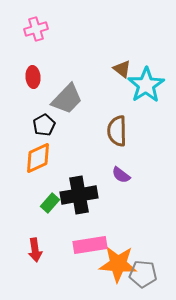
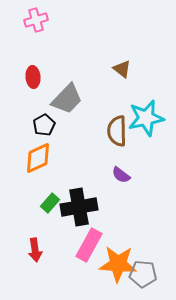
pink cross: moved 9 px up
cyan star: moved 33 px down; rotated 21 degrees clockwise
black cross: moved 12 px down
pink rectangle: moved 1 px left; rotated 52 degrees counterclockwise
